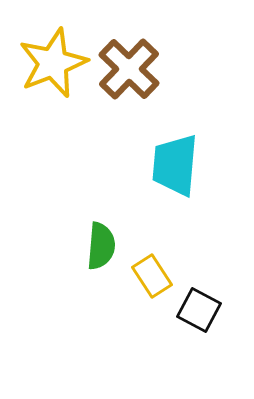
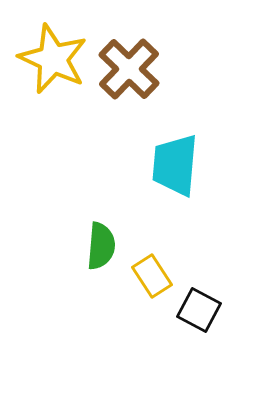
yellow star: moved 4 px up; rotated 26 degrees counterclockwise
